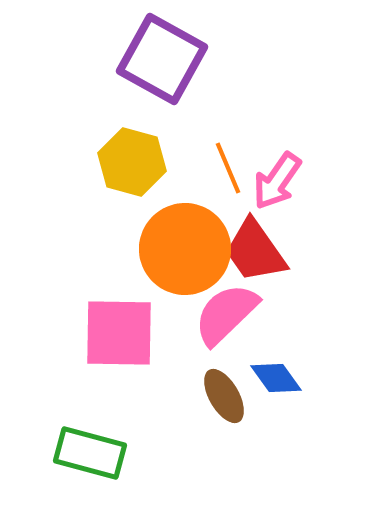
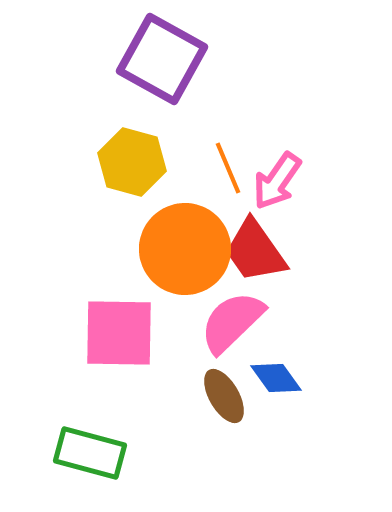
pink semicircle: moved 6 px right, 8 px down
